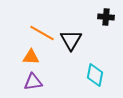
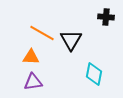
cyan diamond: moved 1 px left, 1 px up
